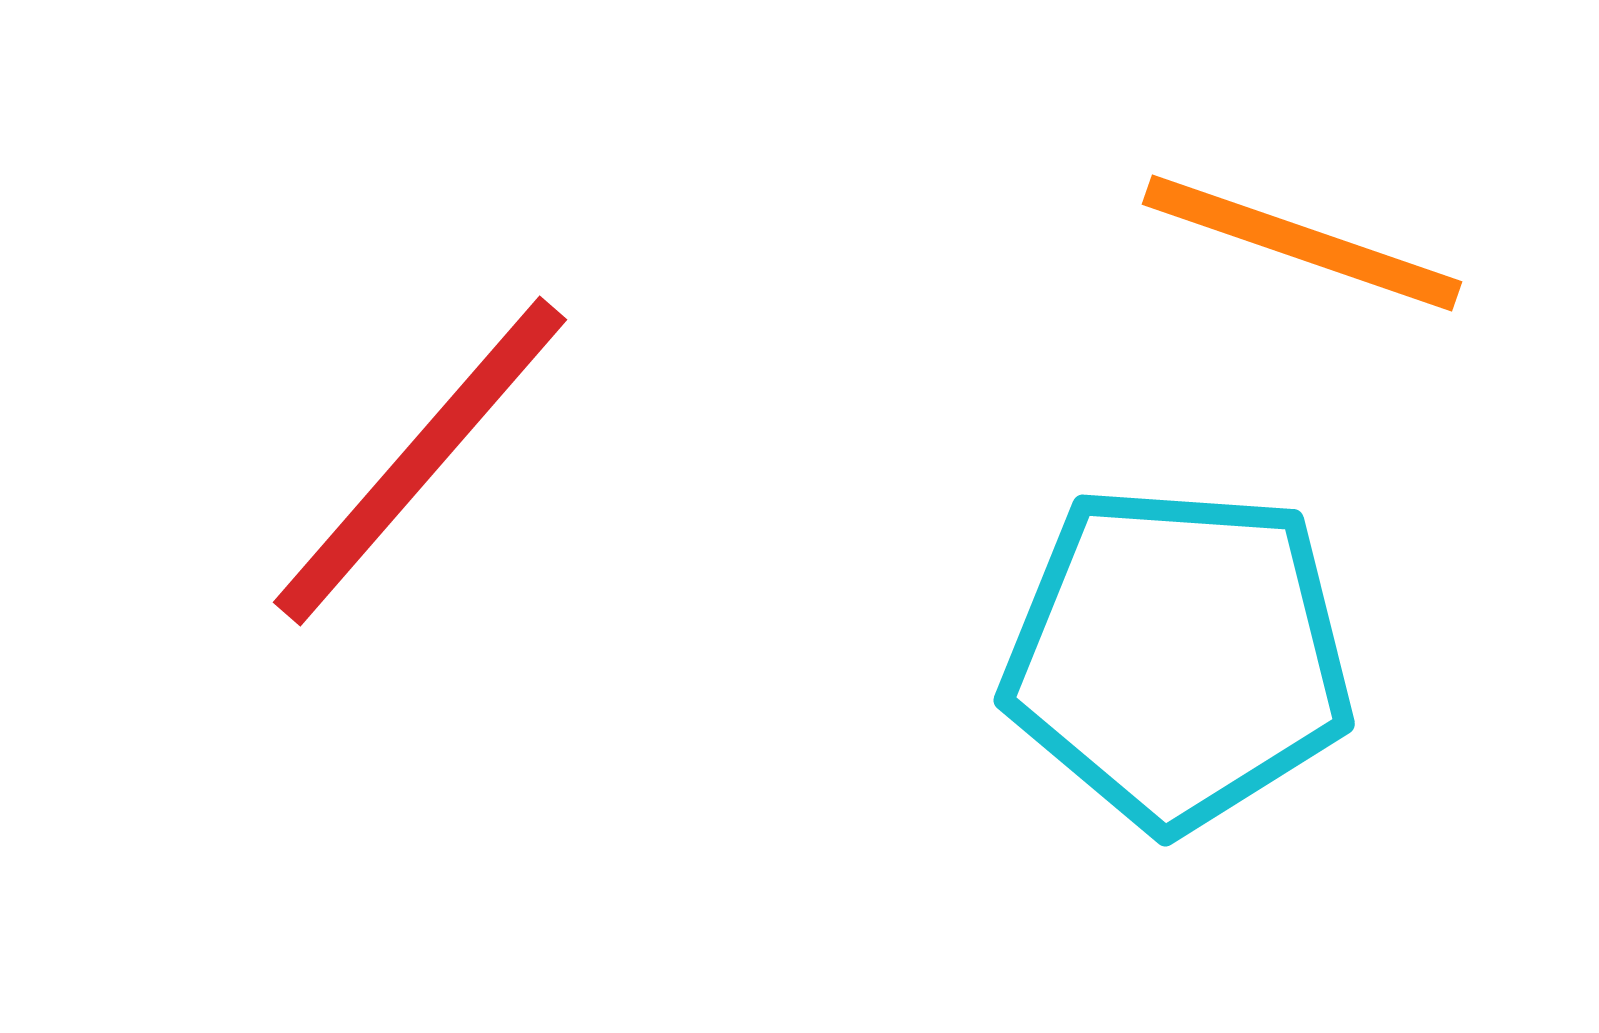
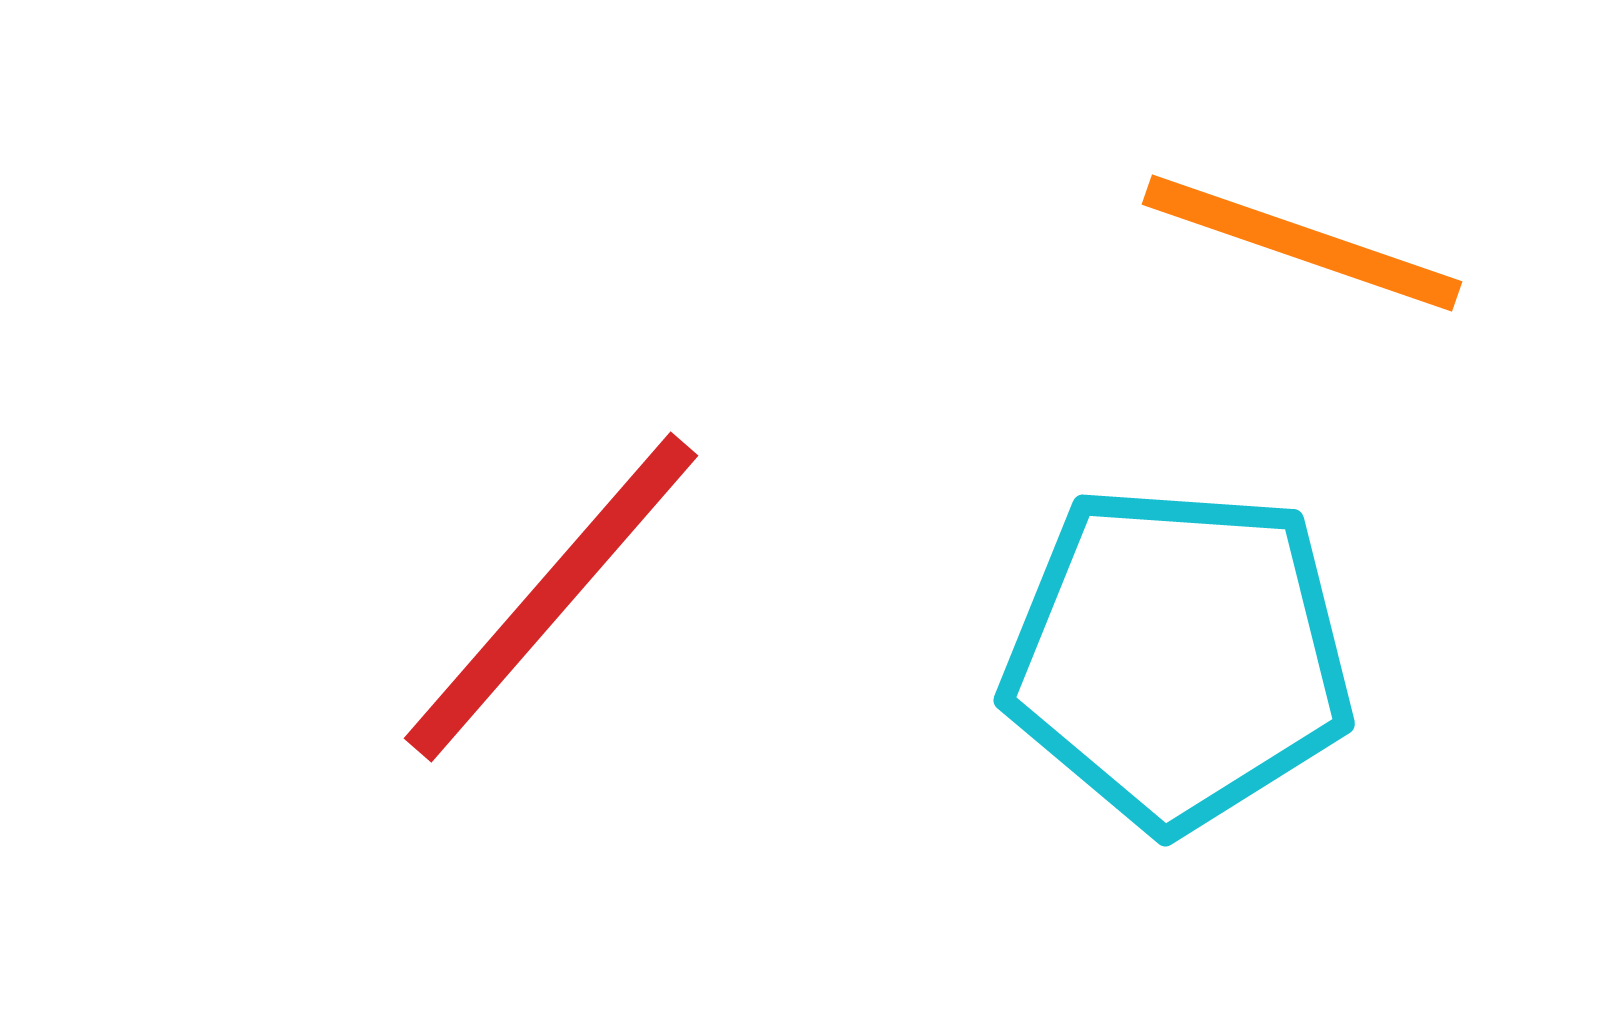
red line: moved 131 px right, 136 px down
